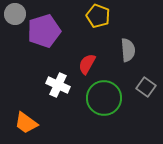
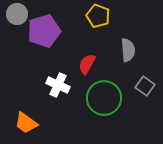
gray circle: moved 2 px right
gray square: moved 1 px left, 1 px up
